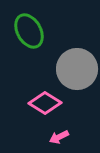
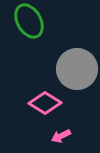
green ellipse: moved 10 px up
pink arrow: moved 2 px right, 1 px up
